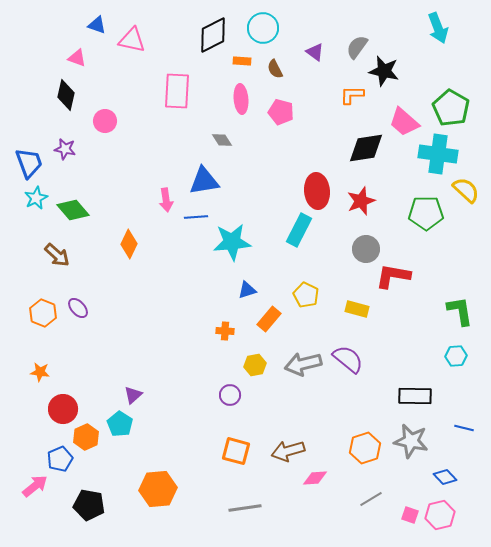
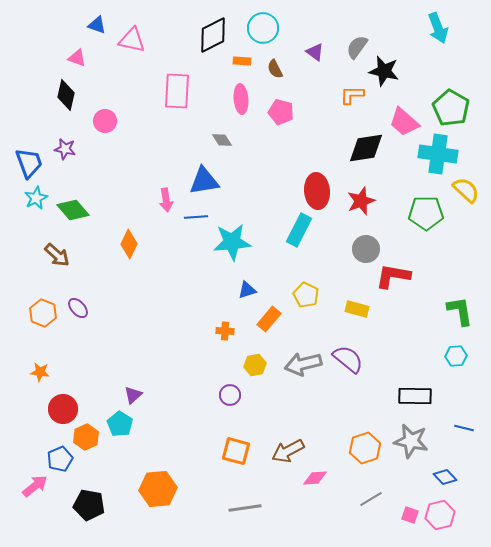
brown arrow at (288, 451): rotated 12 degrees counterclockwise
